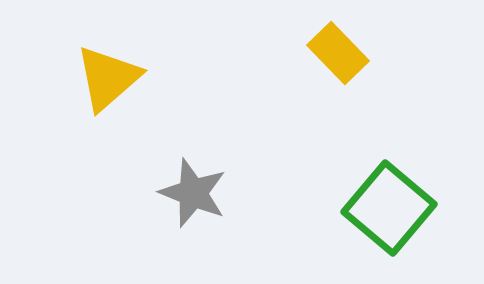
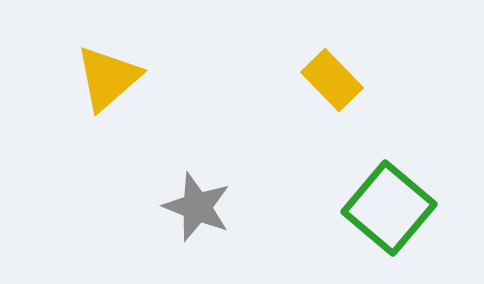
yellow rectangle: moved 6 px left, 27 px down
gray star: moved 4 px right, 14 px down
